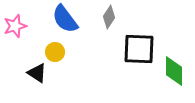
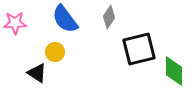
pink star: moved 3 px up; rotated 15 degrees clockwise
black square: rotated 16 degrees counterclockwise
